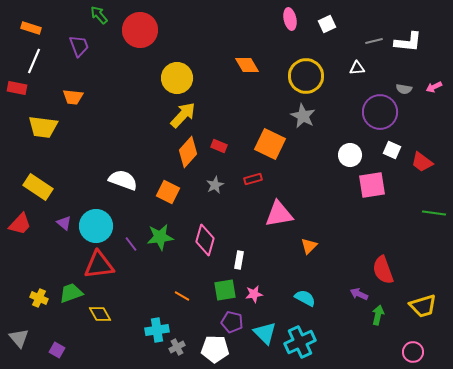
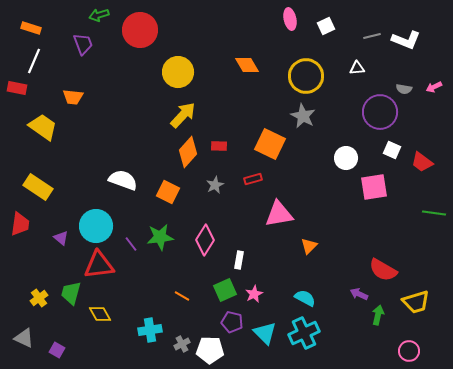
green arrow at (99, 15): rotated 66 degrees counterclockwise
white square at (327, 24): moved 1 px left, 2 px down
gray line at (374, 41): moved 2 px left, 5 px up
white L-shape at (408, 42): moved 2 px left, 2 px up; rotated 16 degrees clockwise
purple trapezoid at (79, 46): moved 4 px right, 2 px up
yellow circle at (177, 78): moved 1 px right, 6 px up
yellow trapezoid at (43, 127): rotated 152 degrees counterclockwise
red rectangle at (219, 146): rotated 21 degrees counterclockwise
white circle at (350, 155): moved 4 px left, 3 px down
pink square at (372, 185): moved 2 px right, 2 px down
purple triangle at (64, 223): moved 3 px left, 15 px down
red trapezoid at (20, 224): rotated 35 degrees counterclockwise
pink diamond at (205, 240): rotated 16 degrees clockwise
red semicircle at (383, 270): rotated 40 degrees counterclockwise
green square at (225, 290): rotated 15 degrees counterclockwise
green trapezoid at (71, 293): rotated 55 degrees counterclockwise
pink star at (254, 294): rotated 18 degrees counterclockwise
yellow cross at (39, 298): rotated 30 degrees clockwise
yellow trapezoid at (423, 306): moved 7 px left, 4 px up
cyan cross at (157, 330): moved 7 px left
gray triangle at (19, 338): moved 5 px right; rotated 25 degrees counterclockwise
cyan cross at (300, 342): moved 4 px right, 9 px up
gray cross at (177, 347): moved 5 px right, 3 px up
white pentagon at (215, 349): moved 5 px left, 1 px down
pink circle at (413, 352): moved 4 px left, 1 px up
